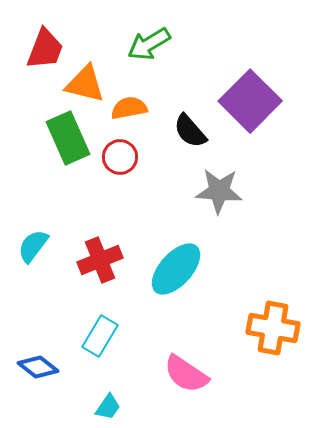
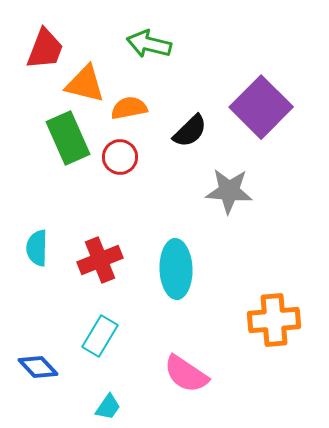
green arrow: rotated 45 degrees clockwise
purple square: moved 11 px right, 6 px down
black semicircle: rotated 93 degrees counterclockwise
gray star: moved 10 px right
cyan semicircle: moved 4 px right, 2 px down; rotated 36 degrees counterclockwise
cyan ellipse: rotated 44 degrees counterclockwise
orange cross: moved 1 px right, 8 px up; rotated 15 degrees counterclockwise
blue diamond: rotated 9 degrees clockwise
